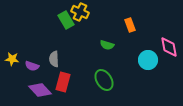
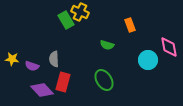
purple diamond: moved 2 px right
